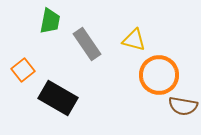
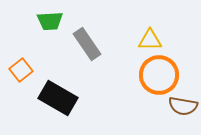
green trapezoid: rotated 76 degrees clockwise
yellow triangle: moved 16 px right; rotated 15 degrees counterclockwise
orange square: moved 2 px left
